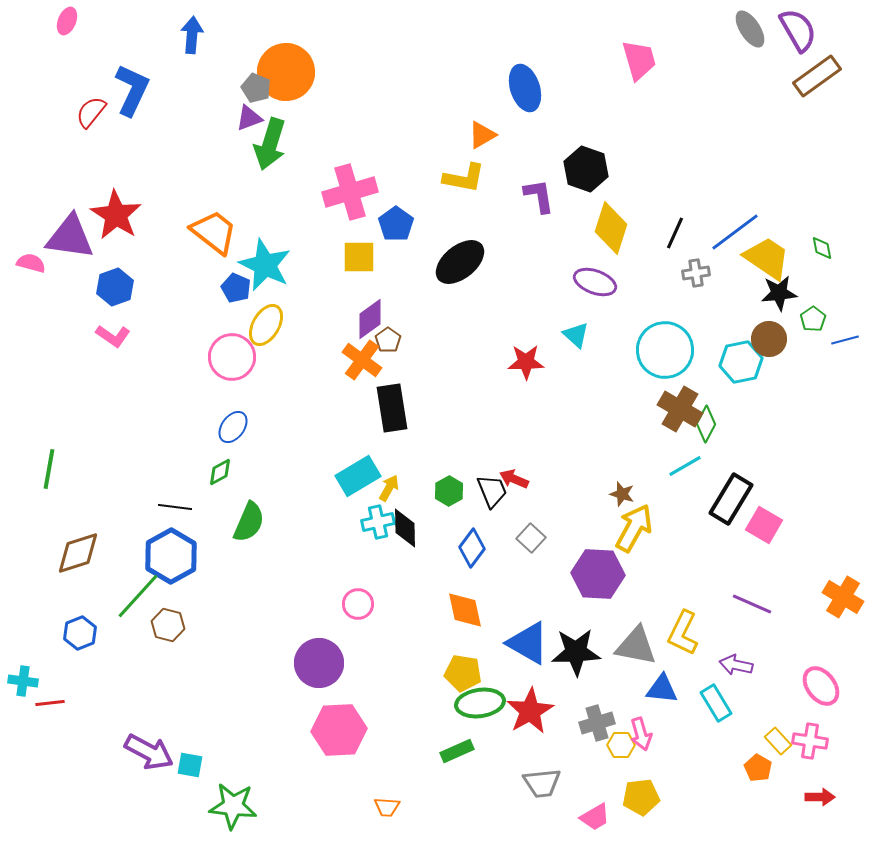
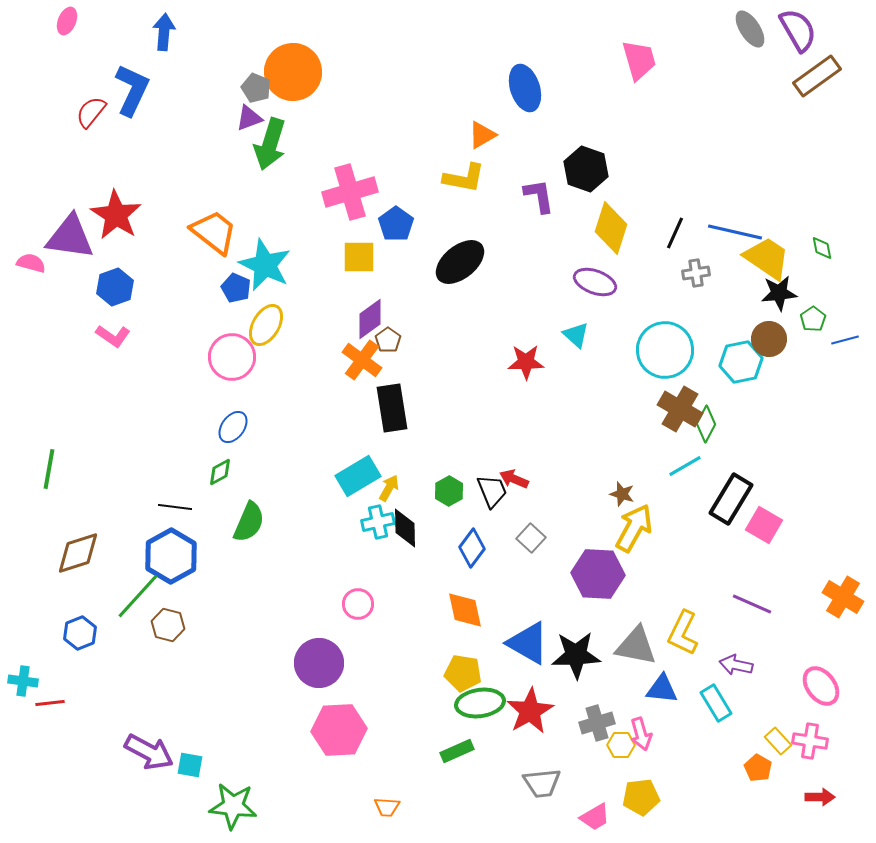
blue arrow at (192, 35): moved 28 px left, 3 px up
orange circle at (286, 72): moved 7 px right
blue line at (735, 232): rotated 50 degrees clockwise
black star at (576, 652): moved 3 px down
